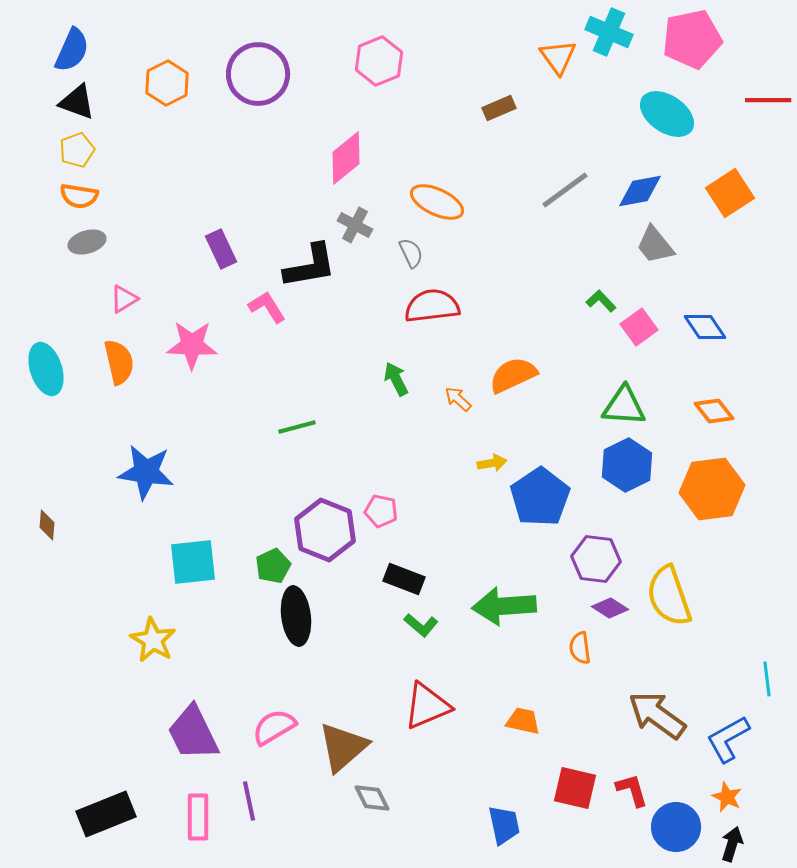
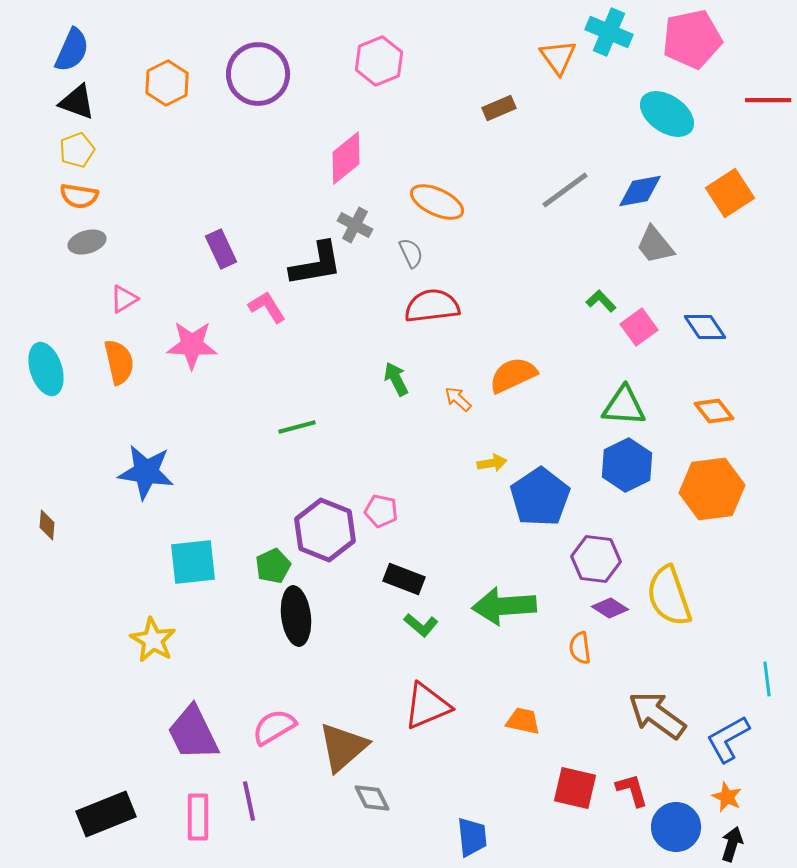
black L-shape at (310, 266): moved 6 px right, 2 px up
blue trapezoid at (504, 825): moved 32 px left, 12 px down; rotated 6 degrees clockwise
